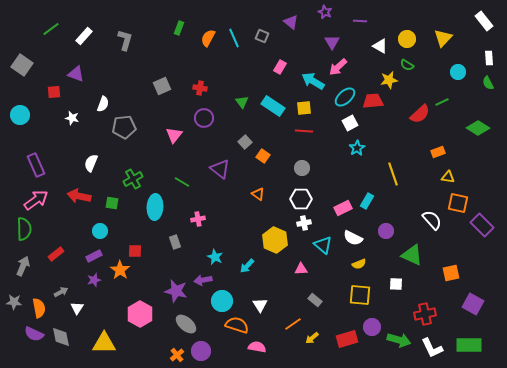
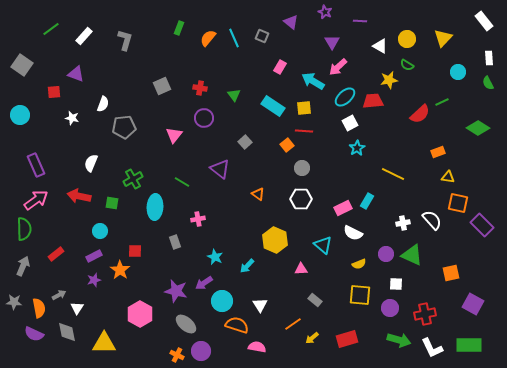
orange semicircle at (208, 38): rotated 12 degrees clockwise
green triangle at (242, 102): moved 8 px left, 7 px up
orange square at (263, 156): moved 24 px right, 11 px up; rotated 16 degrees clockwise
yellow line at (393, 174): rotated 45 degrees counterclockwise
white cross at (304, 223): moved 99 px right
purple circle at (386, 231): moved 23 px down
white semicircle at (353, 238): moved 5 px up
purple arrow at (203, 280): moved 1 px right, 3 px down; rotated 24 degrees counterclockwise
gray arrow at (61, 292): moved 2 px left, 3 px down
purple circle at (372, 327): moved 18 px right, 19 px up
gray diamond at (61, 337): moved 6 px right, 5 px up
orange cross at (177, 355): rotated 24 degrees counterclockwise
